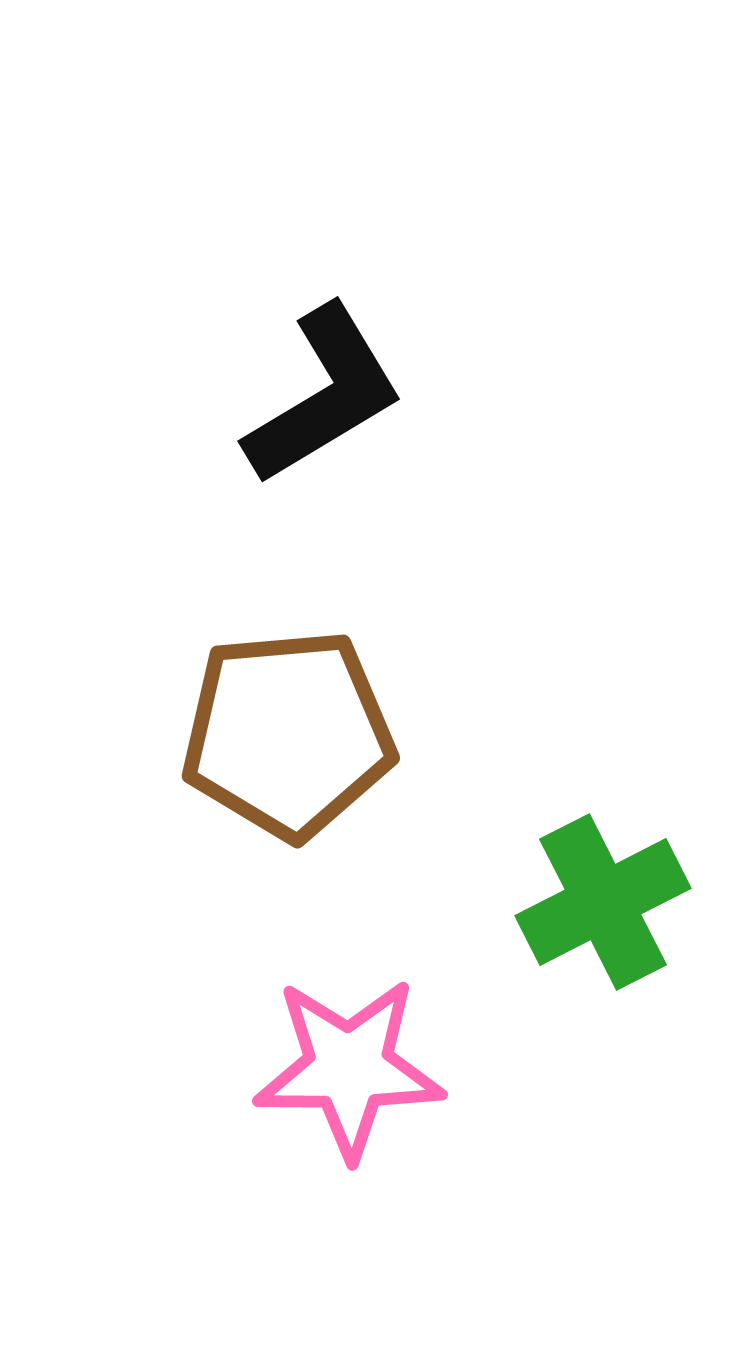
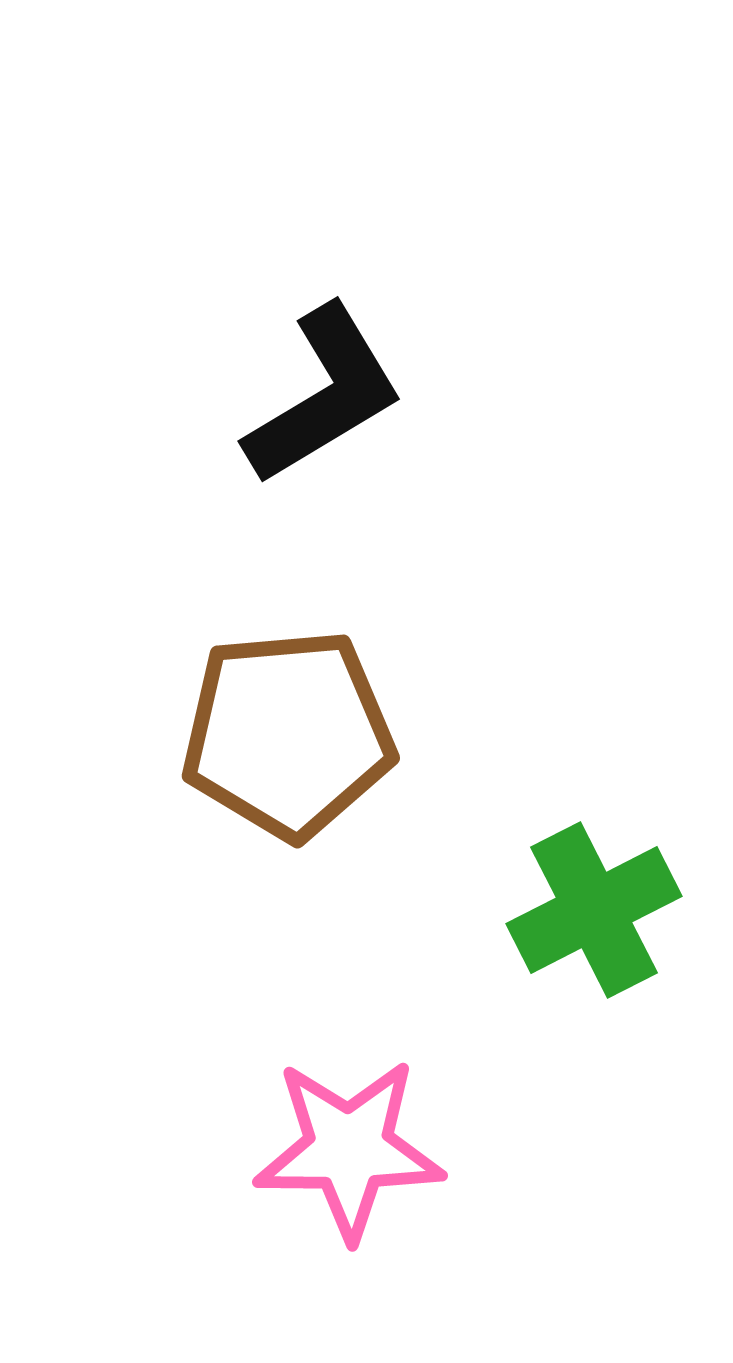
green cross: moved 9 px left, 8 px down
pink star: moved 81 px down
